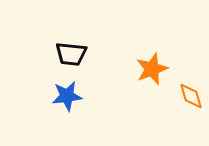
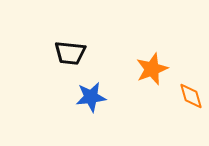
black trapezoid: moved 1 px left, 1 px up
blue star: moved 24 px right, 1 px down
